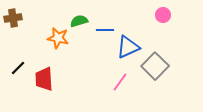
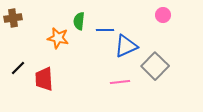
green semicircle: rotated 66 degrees counterclockwise
blue triangle: moved 2 px left, 1 px up
pink line: rotated 48 degrees clockwise
